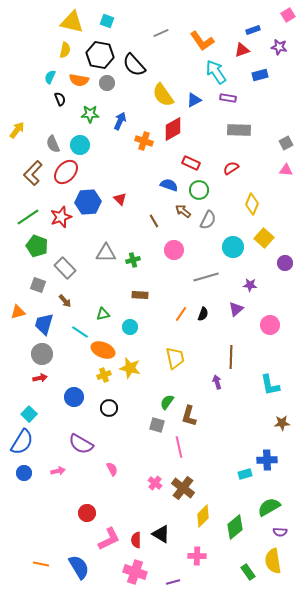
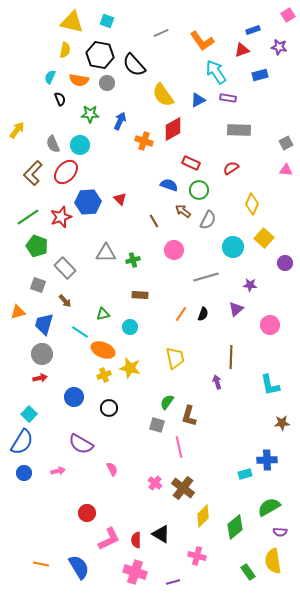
blue triangle at (194, 100): moved 4 px right
pink cross at (197, 556): rotated 12 degrees clockwise
